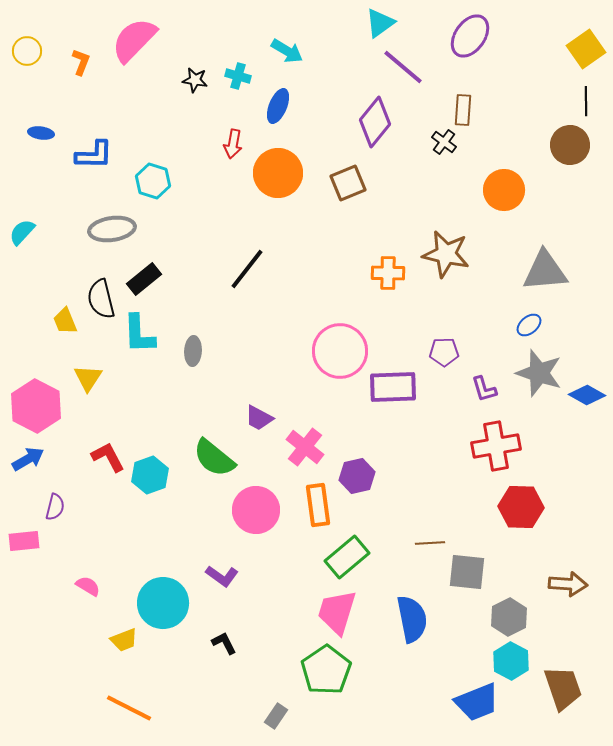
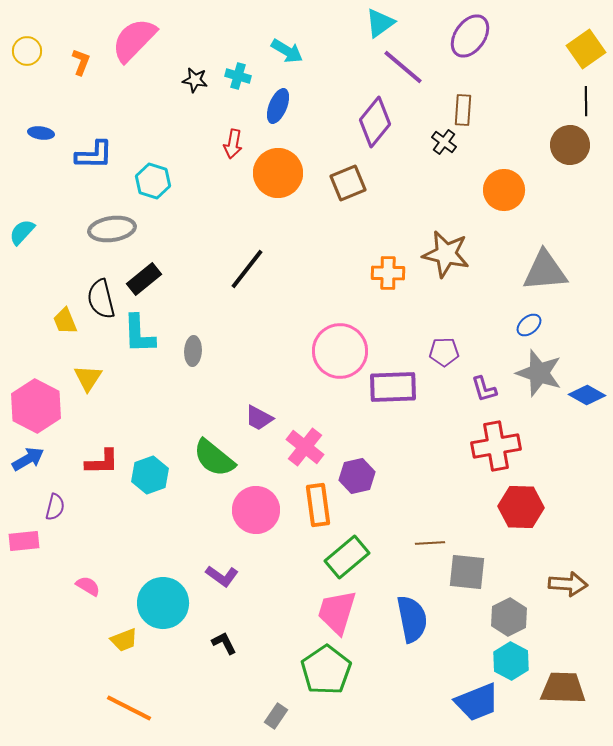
red L-shape at (108, 457): moved 6 px left, 5 px down; rotated 117 degrees clockwise
brown trapezoid at (563, 688): rotated 69 degrees counterclockwise
